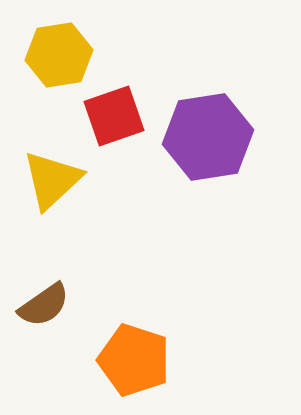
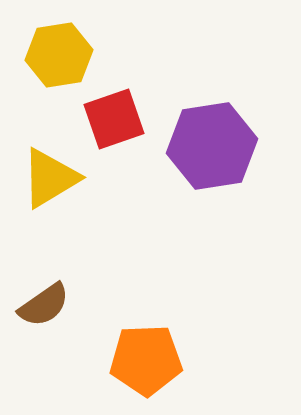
red square: moved 3 px down
purple hexagon: moved 4 px right, 9 px down
yellow triangle: moved 2 px left, 2 px up; rotated 12 degrees clockwise
orange pentagon: moved 12 px right; rotated 20 degrees counterclockwise
